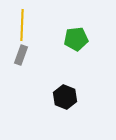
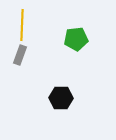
gray rectangle: moved 1 px left
black hexagon: moved 4 px left, 1 px down; rotated 20 degrees counterclockwise
